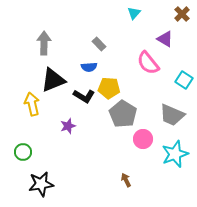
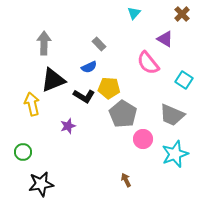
blue semicircle: rotated 21 degrees counterclockwise
